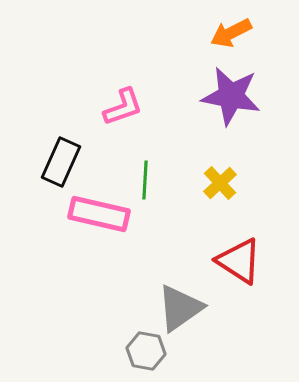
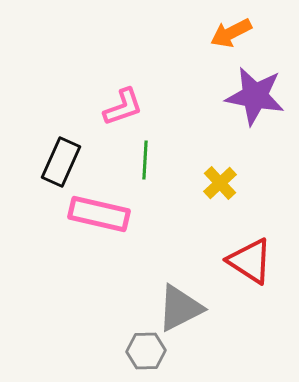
purple star: moved 24 px right
green line: moved 20 px up
red triangle: moved 11 px right
gray triangle: rotated 8 degrees clockwise
gray hexagon: rotated 12 degrees counterclockwise
